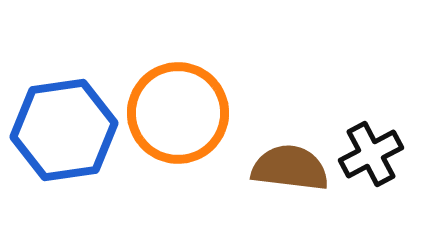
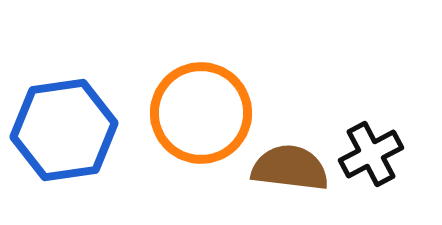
orange circle: moved 23 px right
